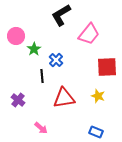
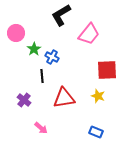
pink circle: moved 3 px up
blue cross: moved 4 px left, 3 px up; rotated 16 degrees counterclockwise
red square: moved 3 px down
purple cross: moved 6 px right
